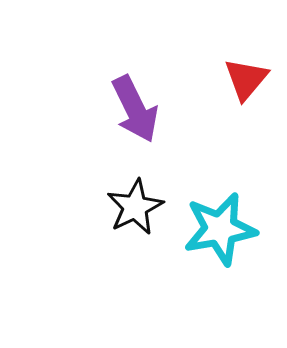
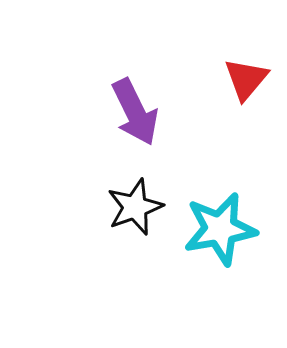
purple arrow: moved 3 px down
black star: rotated 6 degrees clockwise
